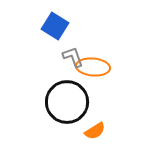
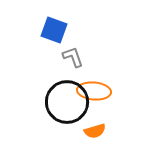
blue square: moved 1 px left, 4 px down; rotated 12 degrees counterclockwise
orange ellipse: moved 1 px right, 24 px down
orange semicircle: rotated 15 degrees clockwise
